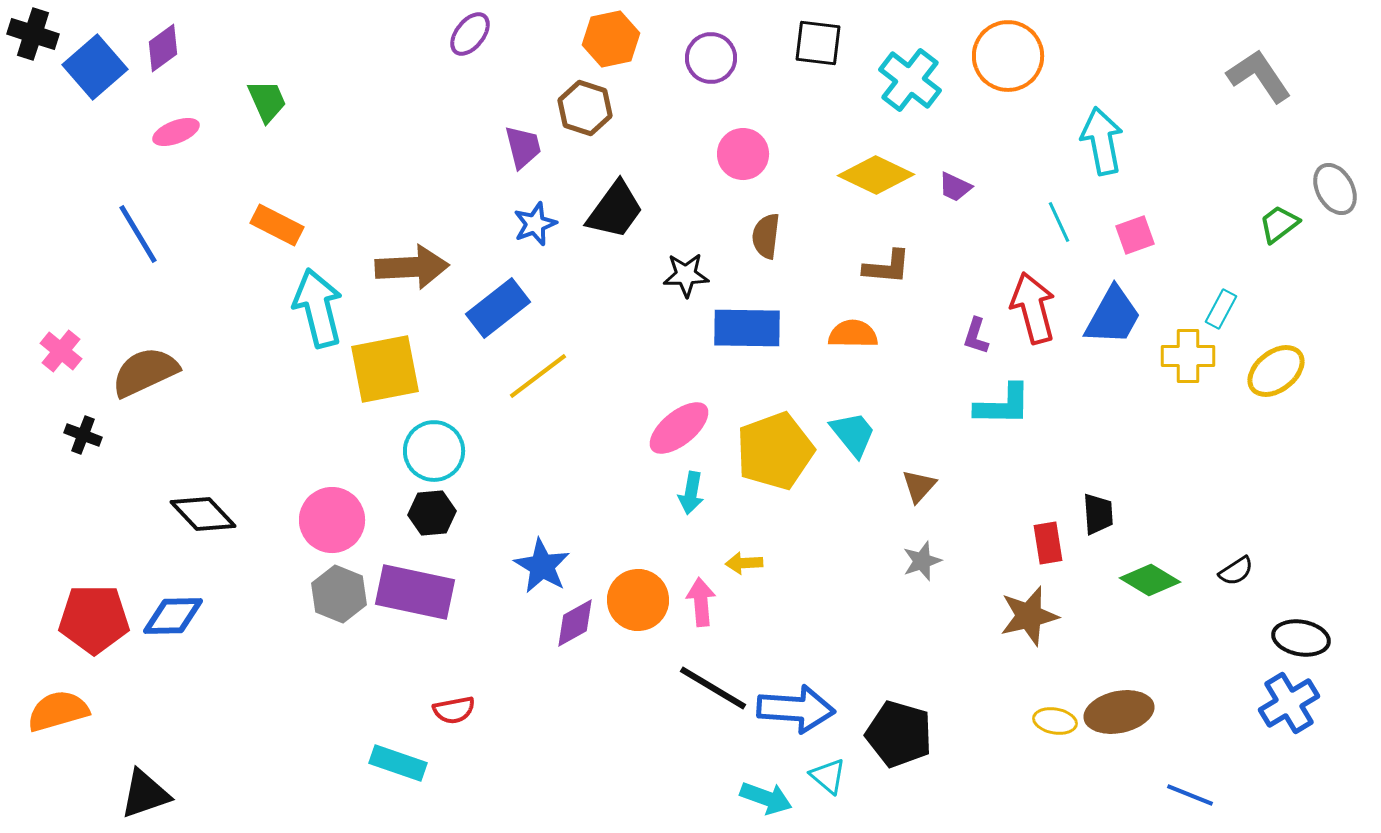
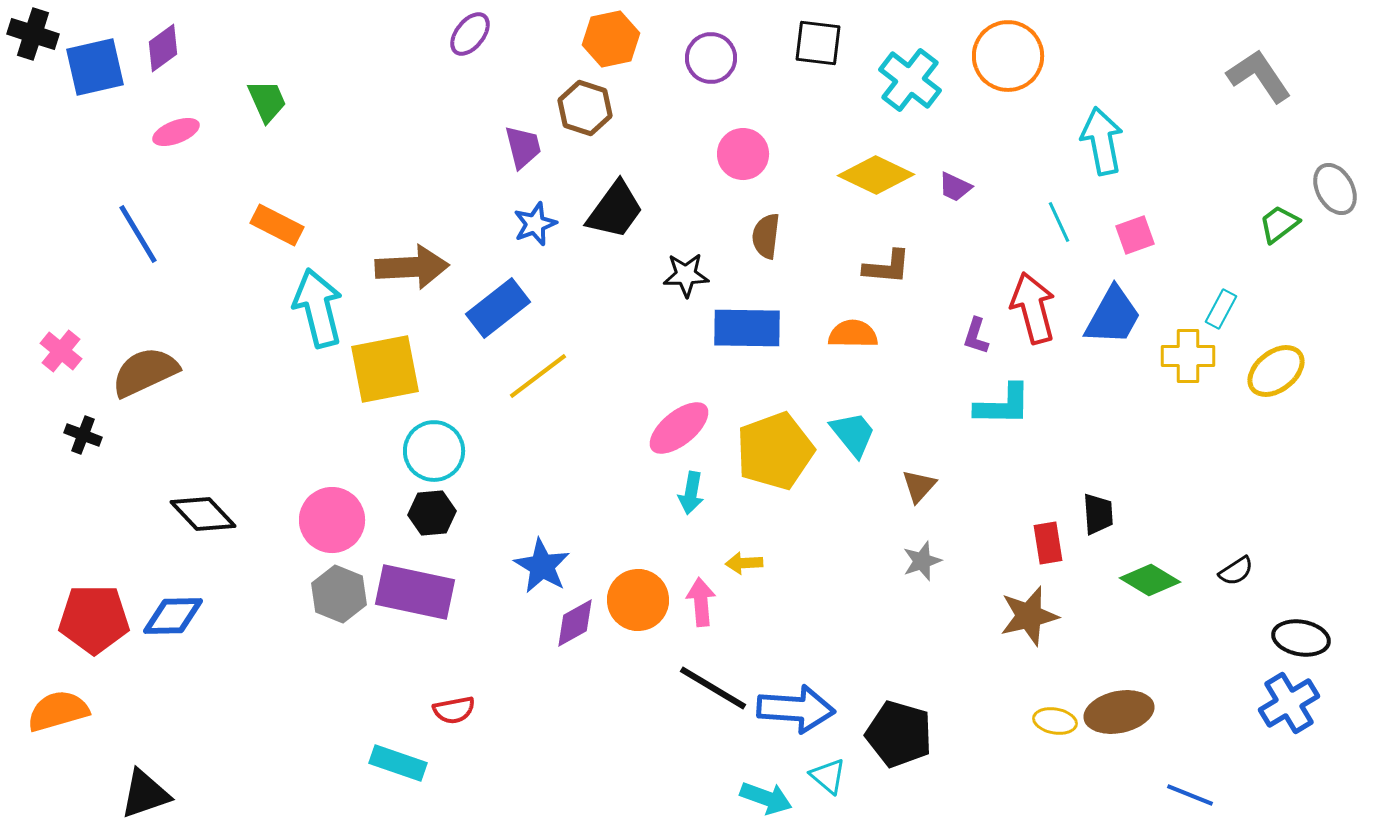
blue square at (95, 67): rotated 28 degrees clockwise
